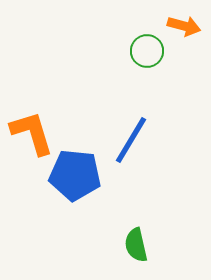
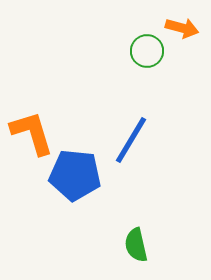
orange arrow: moved 2 px left, 2 px down
